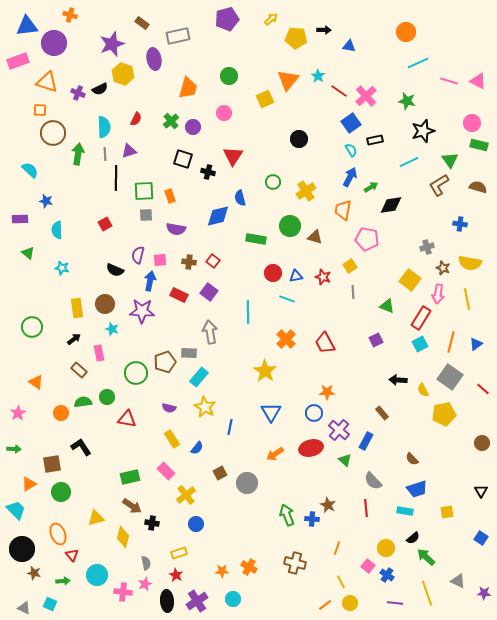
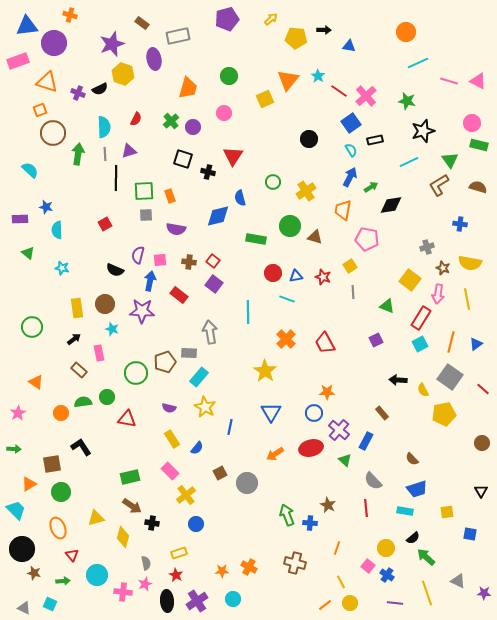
orange square at (40, 110): rotated 24 degrees counterclockwise
black circle at (299, 139): moved 10 px right
blue star at (46, 201): moved 6 px down
purple square at (209, 292): moved 5 px right, 8 px up
red rectangle at (179, 295): rotated 12 degrees clockwise
pink rectangle at (166, 471): moved 4 px right
blue cross at (312, 519): moved 2 px left, 4 px down
orange ellipse at (58, 534): moved 6 px up
blue square at (481, 538): moved 11 px left, 4 px up; rotated 24 degrees counterclockwise
